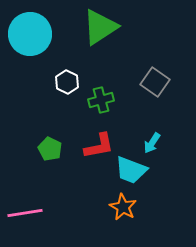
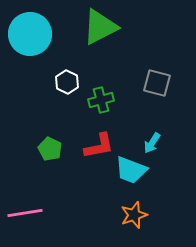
green triangle: rotated 6 degrees clockwise
gray square: moved 2 px right, 1 px down; rotated 20 degrees counterclockwise
orange star: moved 11 px right, 8 px down; rotated 24 degrees clockwise
